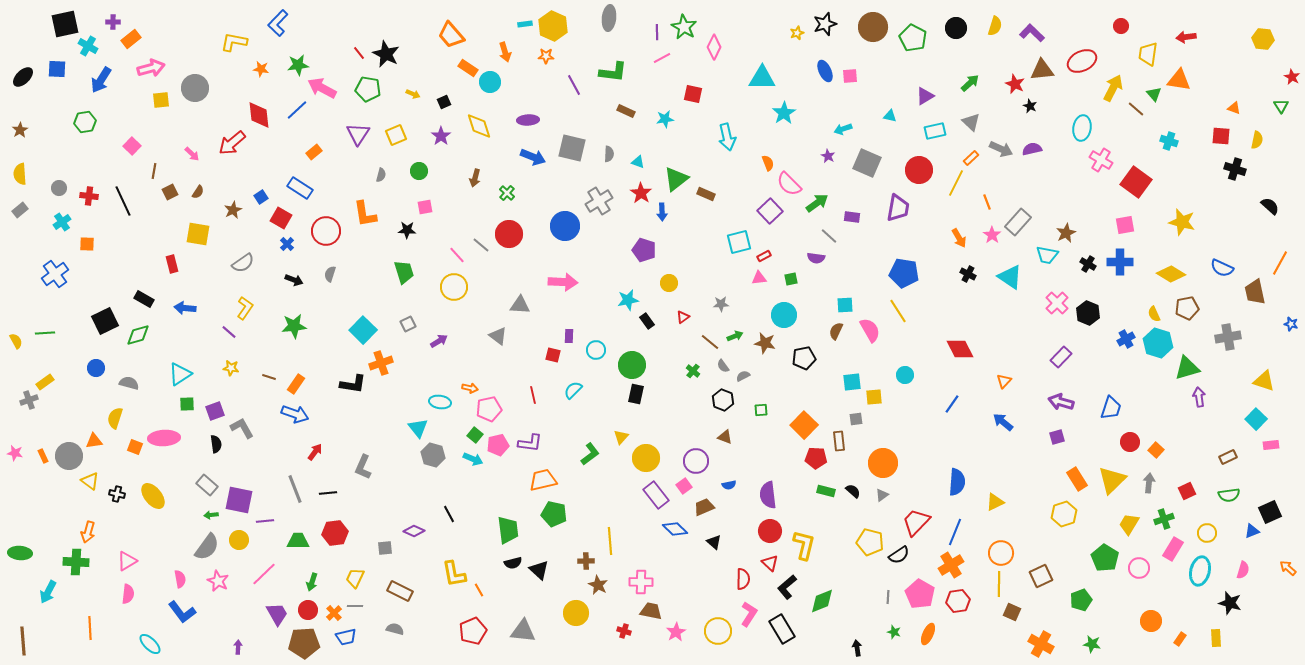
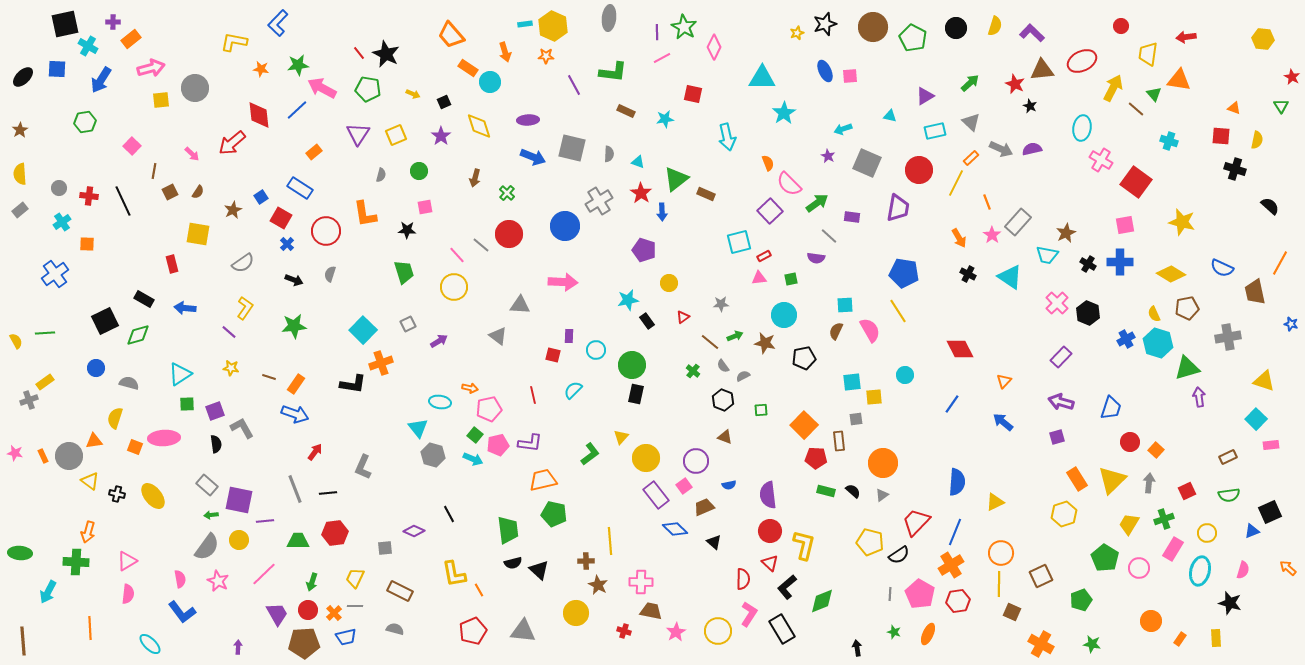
gray line at (888, 597): moved 2 px right, 3 px up
